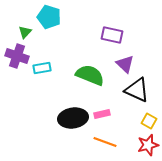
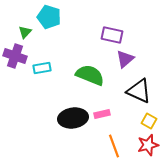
purple cross: moved 2 px left
purple triangle: moved 5 px up; rotated 36 degrees clockwise
black triangle: moved 2 px right, 1 px down
orange line: moved 9 px right, 4 px down; rotated 50 degrees clockwise
